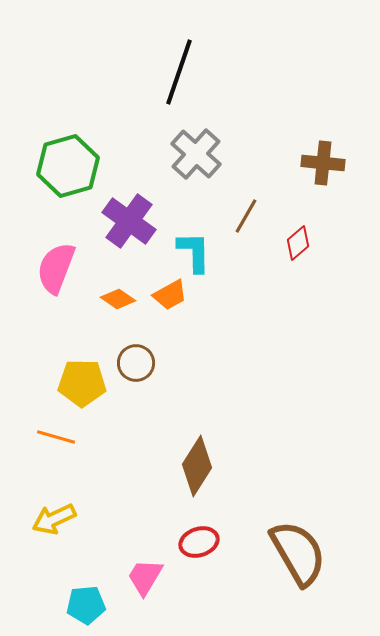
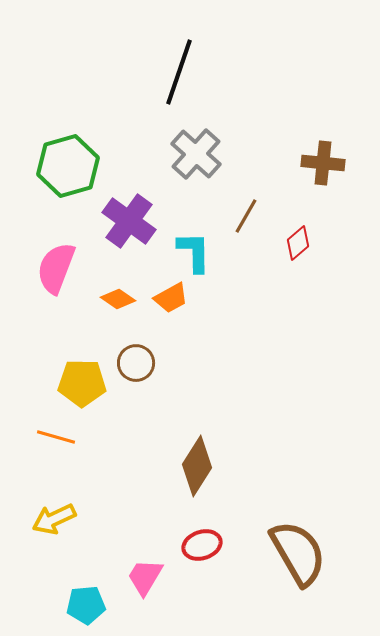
orange trapezoid: moved 1 px right, 3 px down
red ellipse: moved 3 px right, 3 px down
